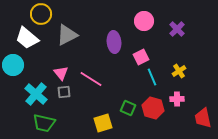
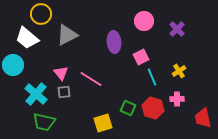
green trapezoid: moved 1 px up
